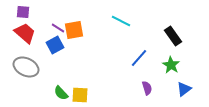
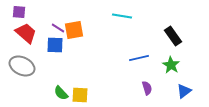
purple square: moved 4 px left
cyan line: moved 1 px right, 5 px up; rotated 18 degrees counterclockwise
red trapezoid: moved 1 px right
blue square: rotated 30 degrees clockwise
blue line: rotated 36 degrees clockwise
gray ellipse: moved 4 px left, 1 px up
blue triangle: moved 2 px down
